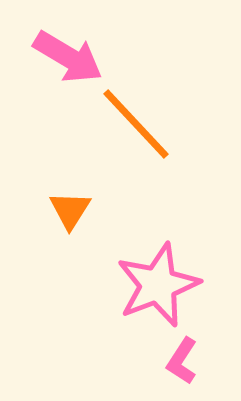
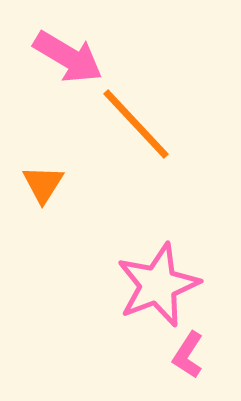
orange triangle: moved 27 px left, 26 px up
pink L-shape: moved 6 px right, 6 px up
